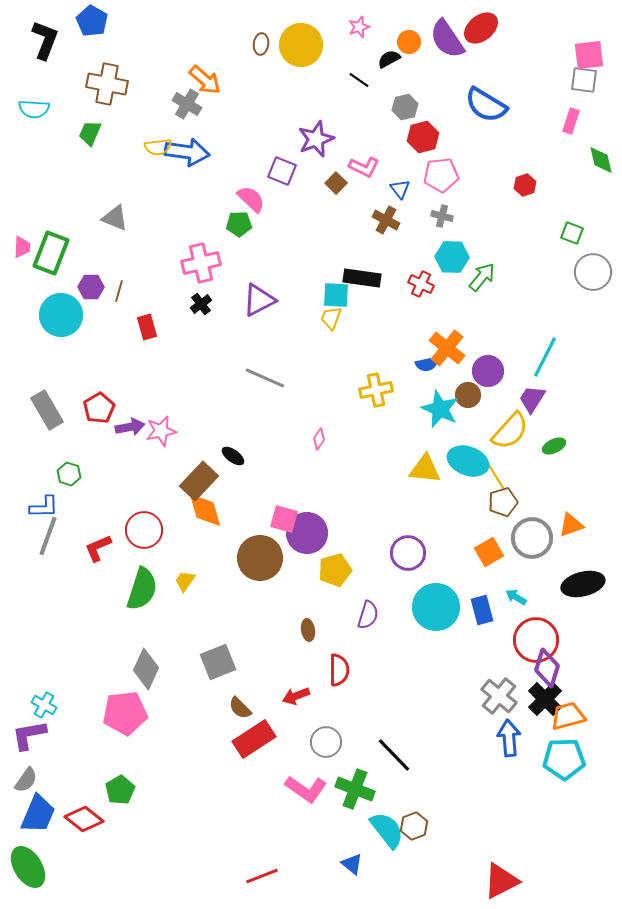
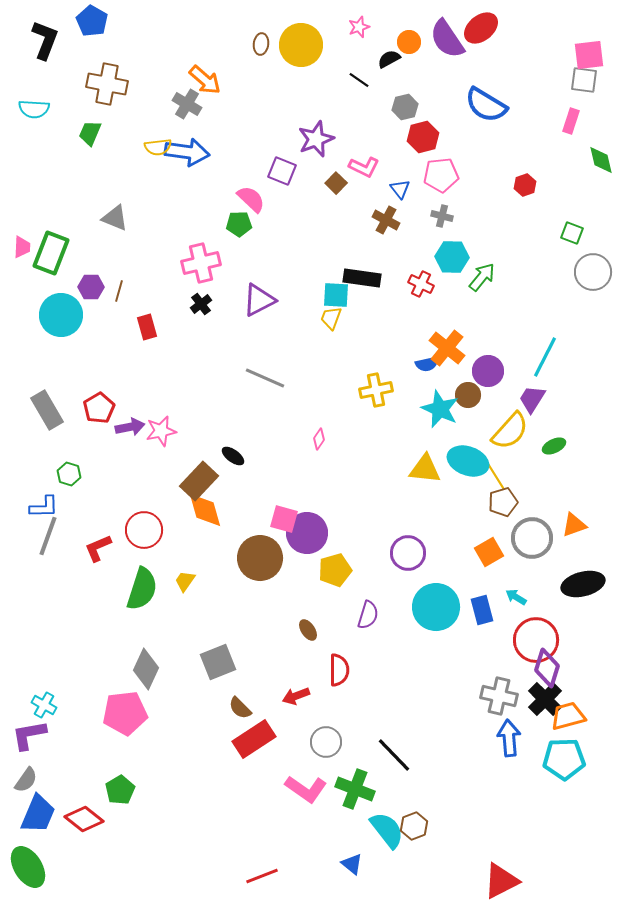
orange triangle at (571, 525): moved 3 px right
brown ellipse at (308, 630): rotated 25 degrees counterclockwise
gray cross at (499, 696): rotated 27 degrees counterclockwise
